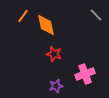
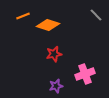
orange line: rotated 32 degrees clockwise
orange diamond: moved 2 px right; rotated 60 degrees counterclockwise
red star: rotated 28 degrees counterclockwise
